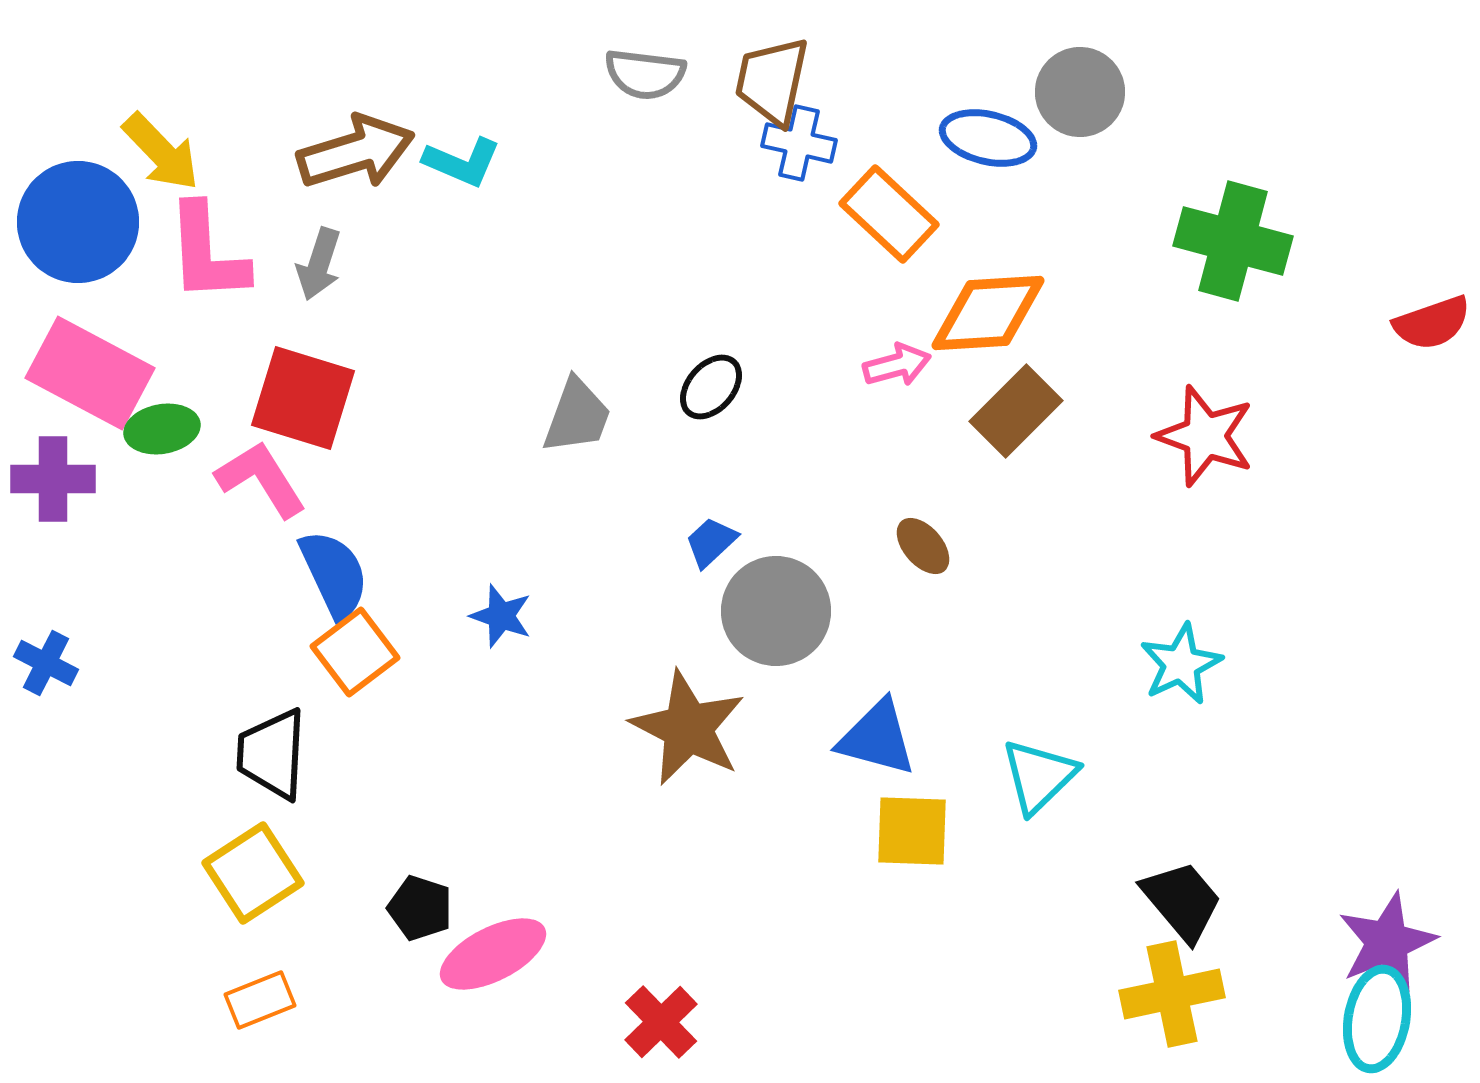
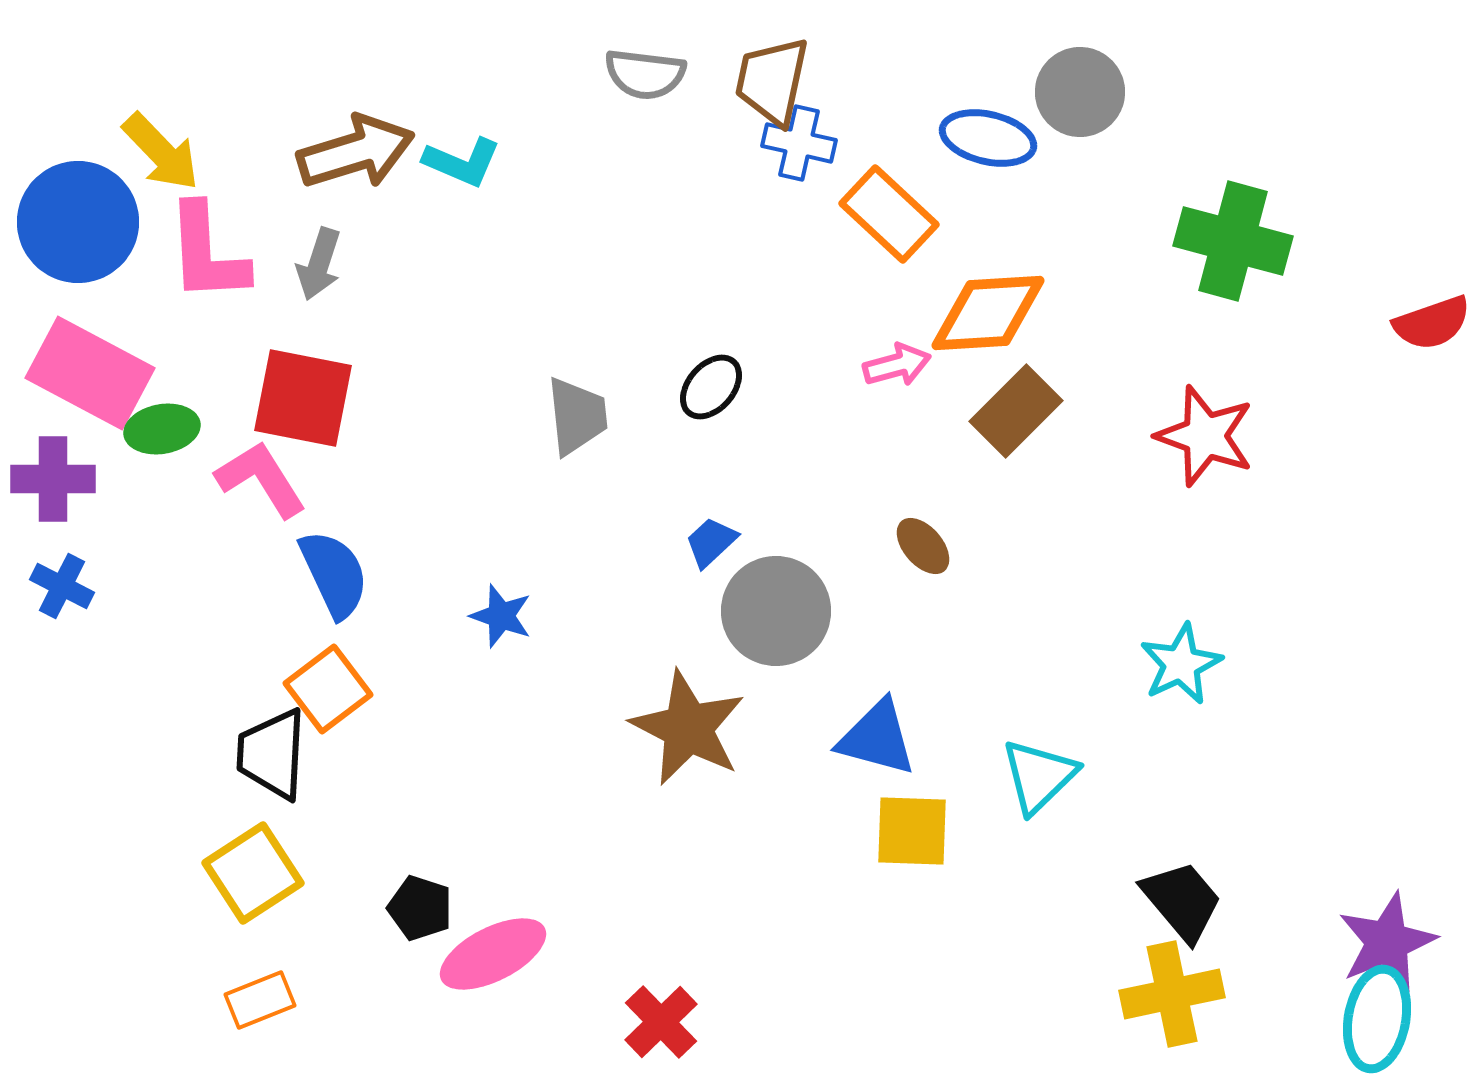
red square at (303, 398): rotated 6 degrees counterclockwise
gray trapezoid at (577, 416): rotated 26 degrees counterclockwise
orange square at (355, 652): moved 27 px left, 37 px down
blue cross at (46, 663): moved 16 px right, 77 px up
